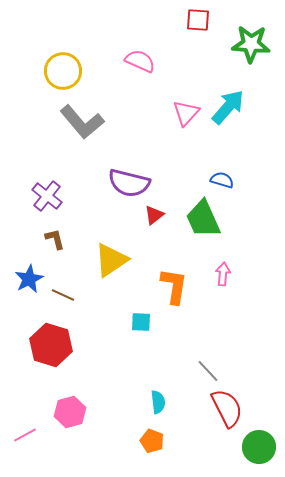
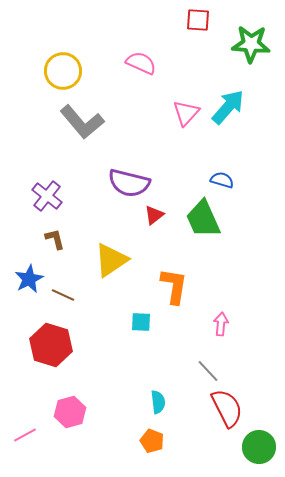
pink semicircle: moved 1 px right, 2 px down
pink arrow: moved 2 px left, 50 px down
